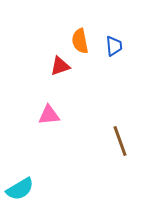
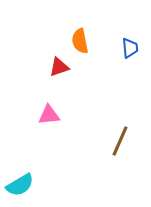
blue trapezoid: moved 16 px right, 2 px down
red triangle: moved 1 px left, 1 px down
brown line: rotated 44 degrees clockwise
cyan semicircle: moved 4 px up
